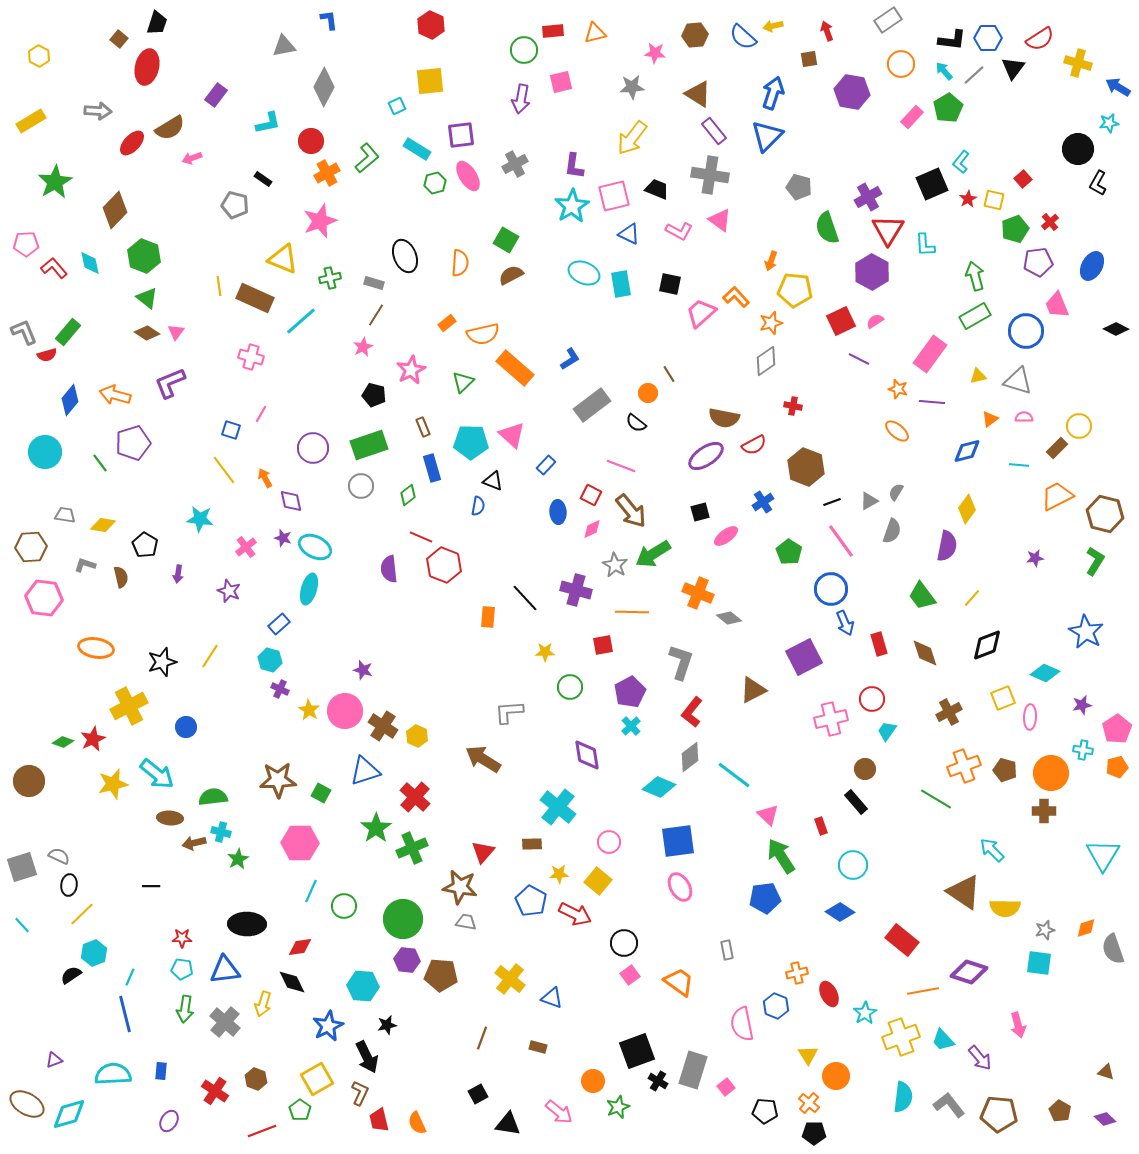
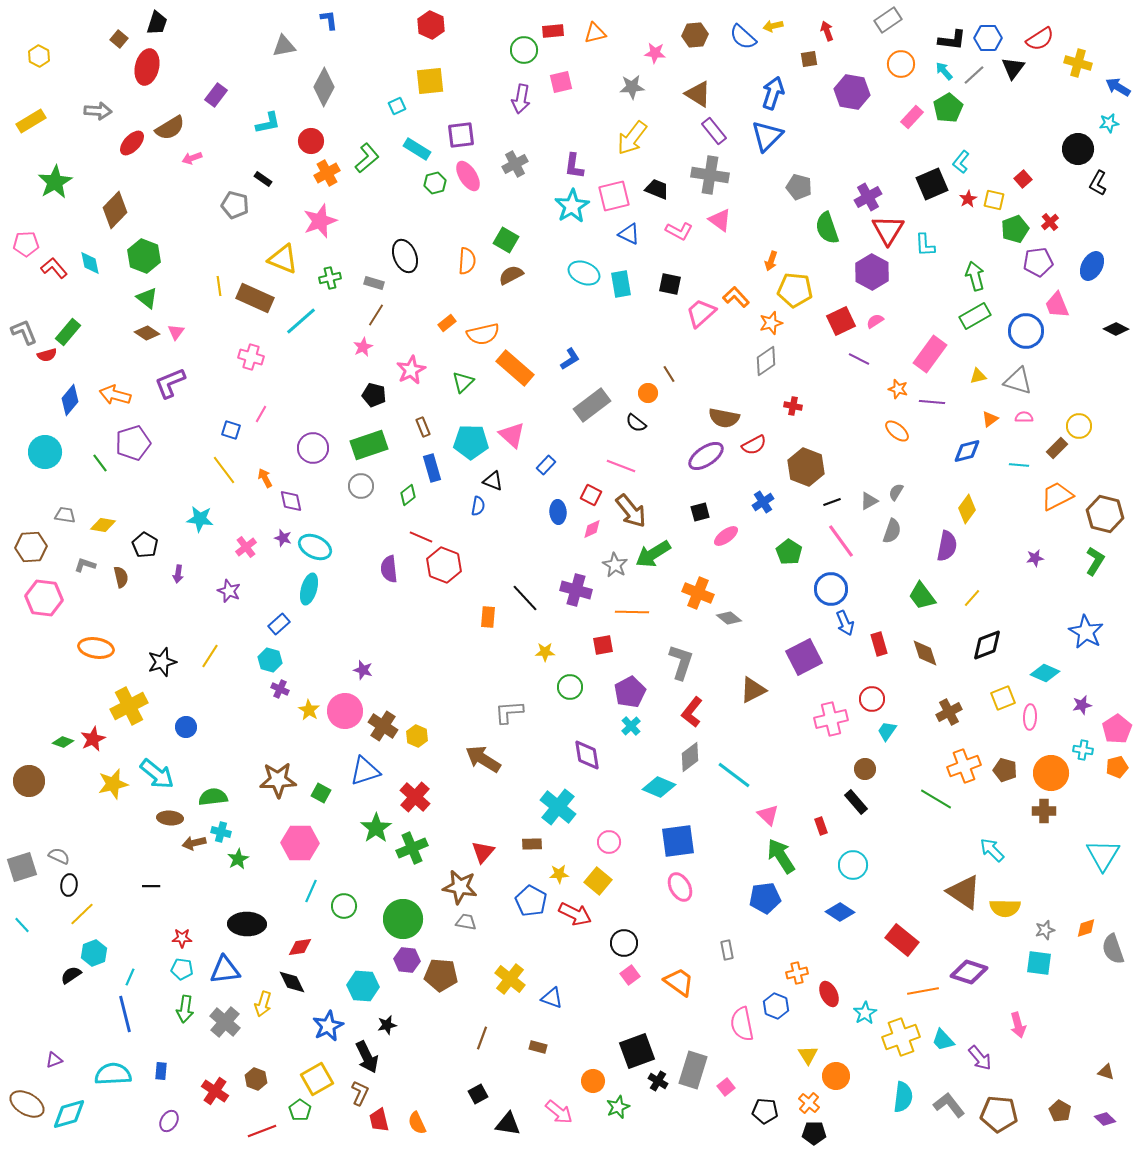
orange semicircle at (460, 263): moved 7 px right, 2 px up
